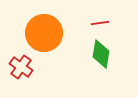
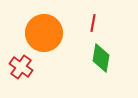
red line: moved 7 px left; rotated 72 degrees counterclockwise
green diamond: moved 4 px down
